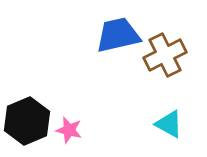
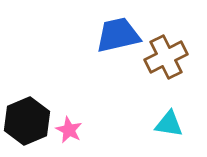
brown cross: moved 1 px right, 2 px down
cyan triangle: rotated 20 degrees counterclockwise
pink star: rotated 12 degrees clockwise
